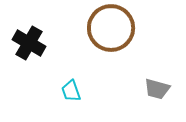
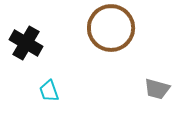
black cross: moved 3 px left
cyan trapezoid: moved 22 px left
